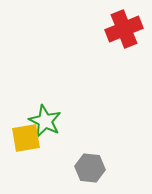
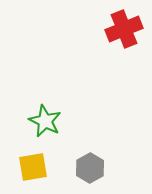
yellow square: moved 7 px right, 29 px down
gray hexagon: rotated 24 degrees clockwise
